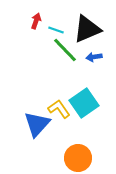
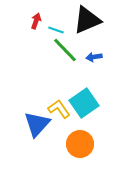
black triangle: moved 9 px up
orange circle: moved 2 px right, 14 px up
